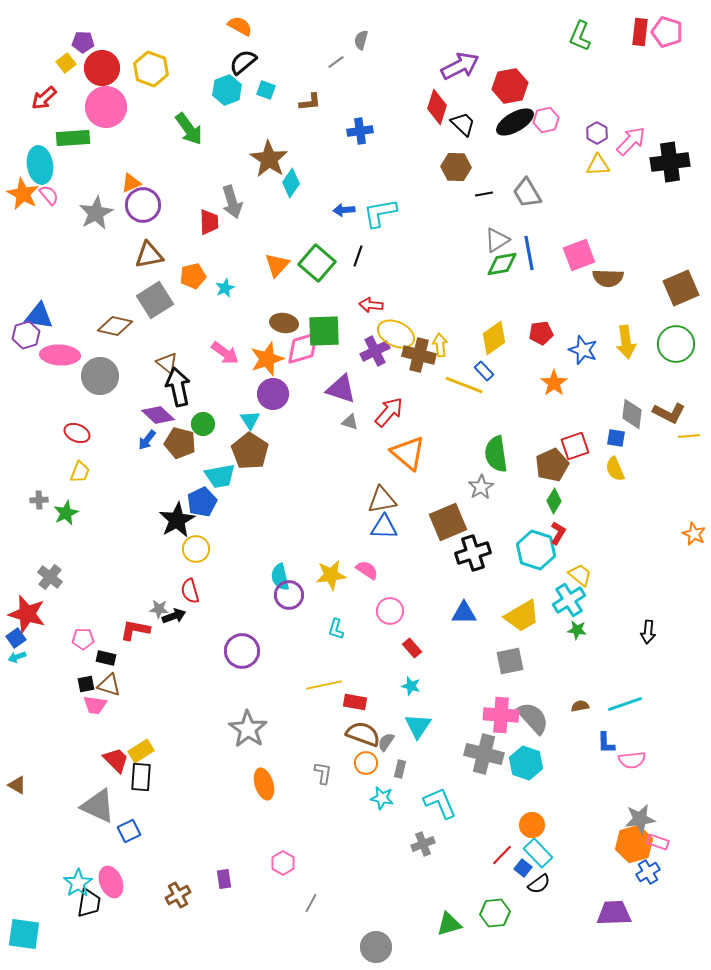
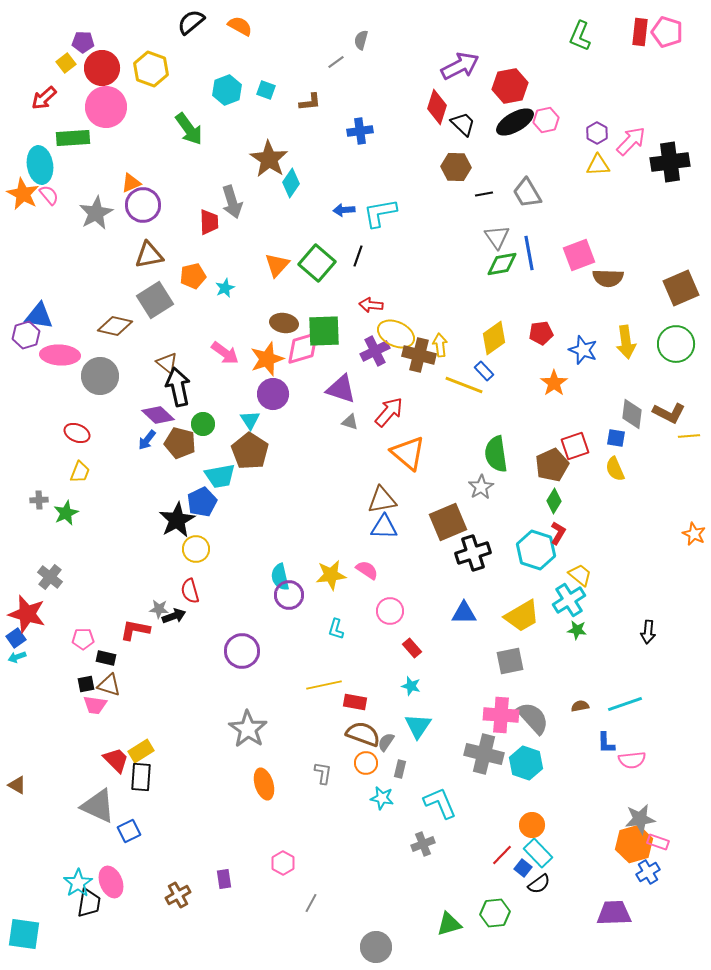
black semicircle at (243, 62): moved 52 px left, 40 px up
gray triangle at (497, 240): moved 3 px up; rotated 32 degrees counterclockwise
